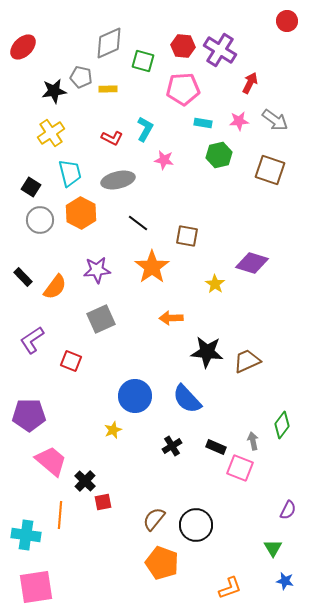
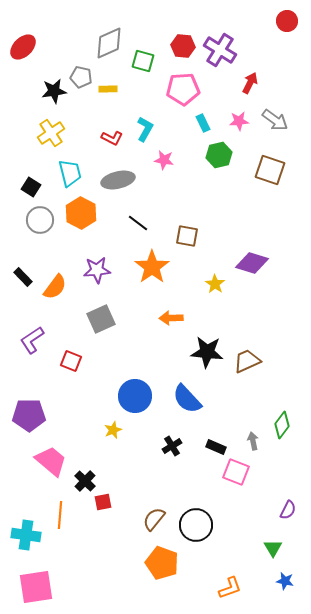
cyan rectangle at (203, 123): rotated 54 degrees clockwise
pink square at (240, 468): moved 4 px left, 4 px down
